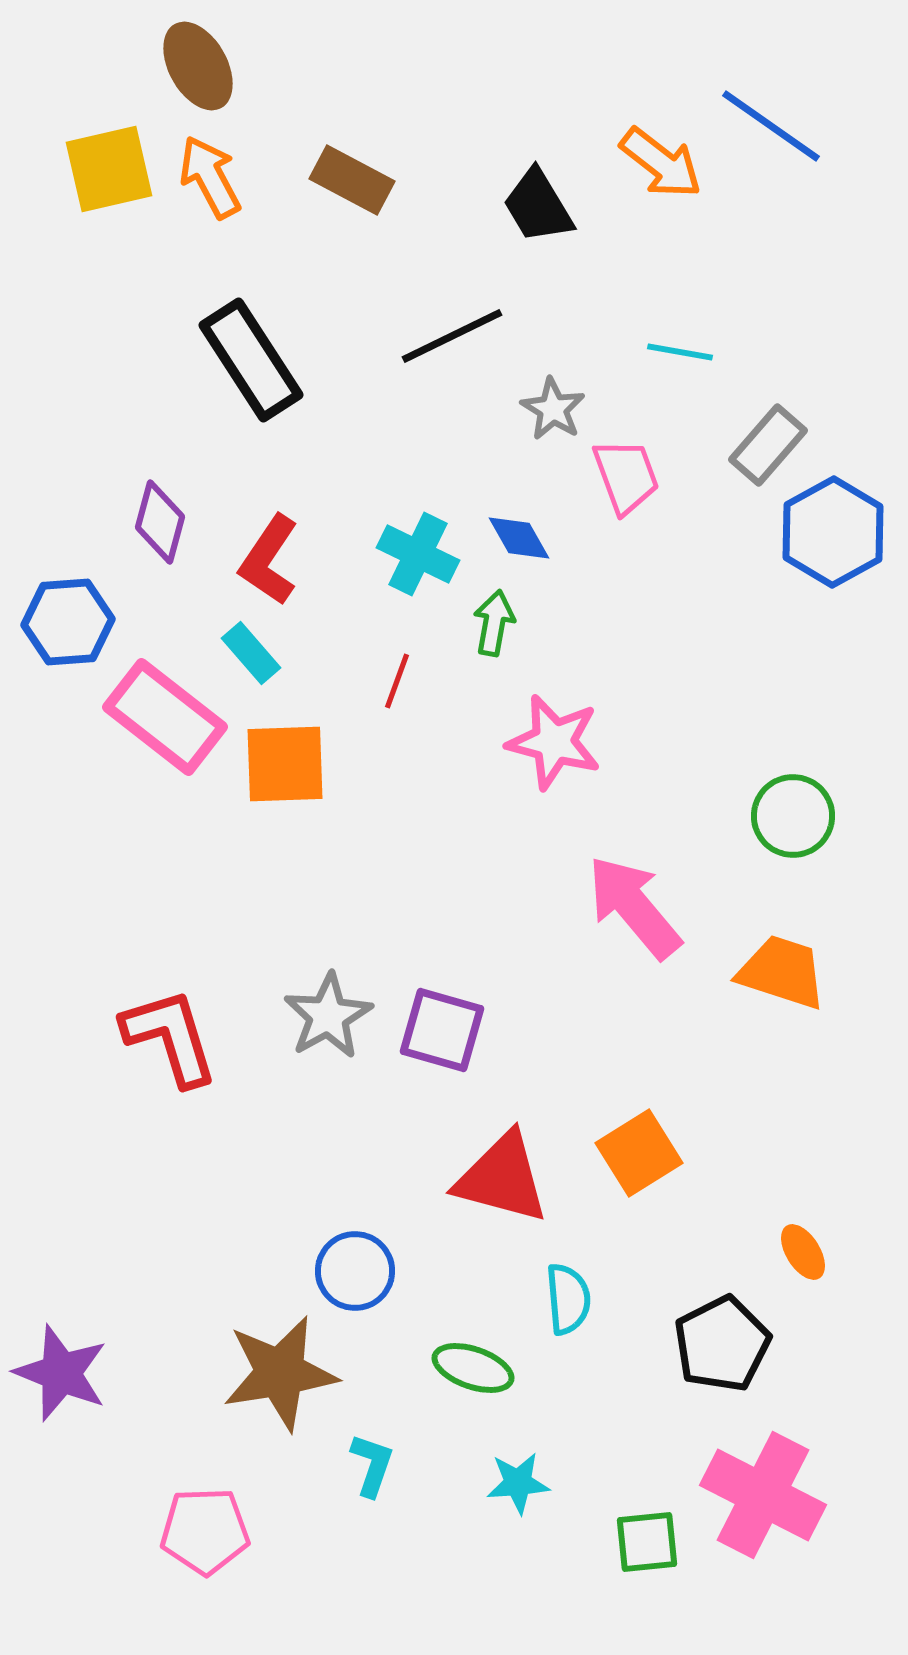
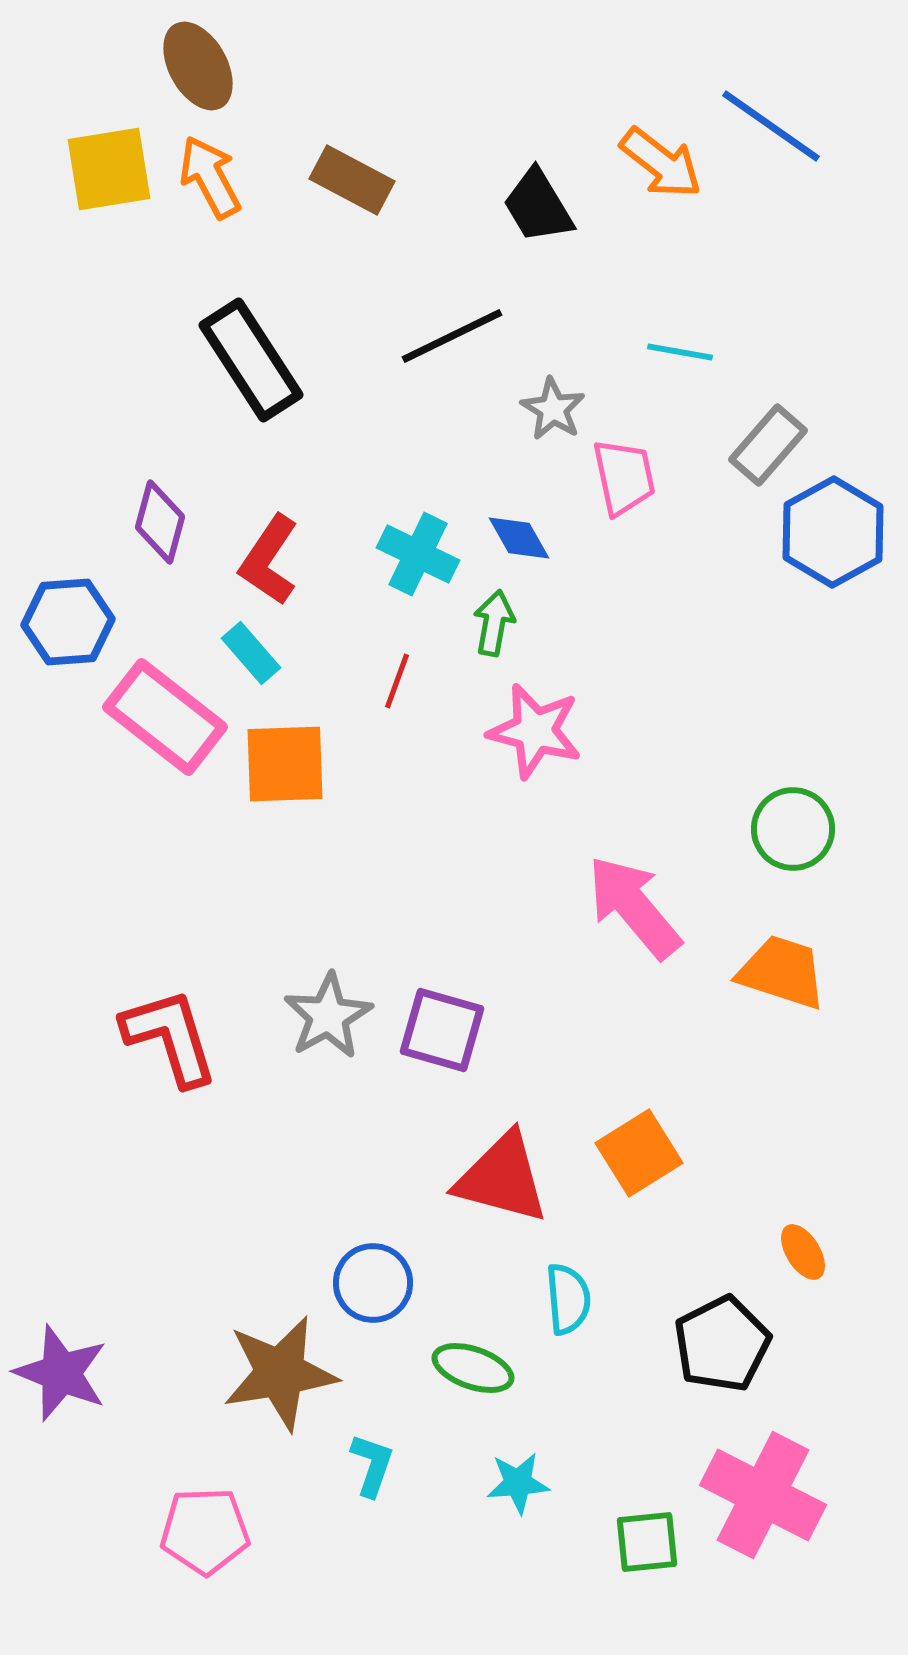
yellow square at (109, 169): rotated 4 degrees clockwise
pink trapezoid at (626, 476): moved 2 px left, 1 px down; rotated 8 degrees clockwise
pink star at (554, 742): moved 19 px left, 11 px up
green circle at (793, 816): moved 13 px down
blue circle at (355, 1271): moved 18 px right, 12 px down
